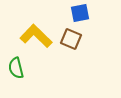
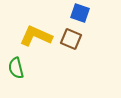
blue square: rotated 30 degrees clockwise
yellow L-shape: rotated 20 degrees counterclockwise
